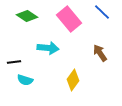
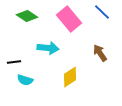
yellow diamond: moved 3 px left, 3 px up; rotated 20 degrees clockwise
